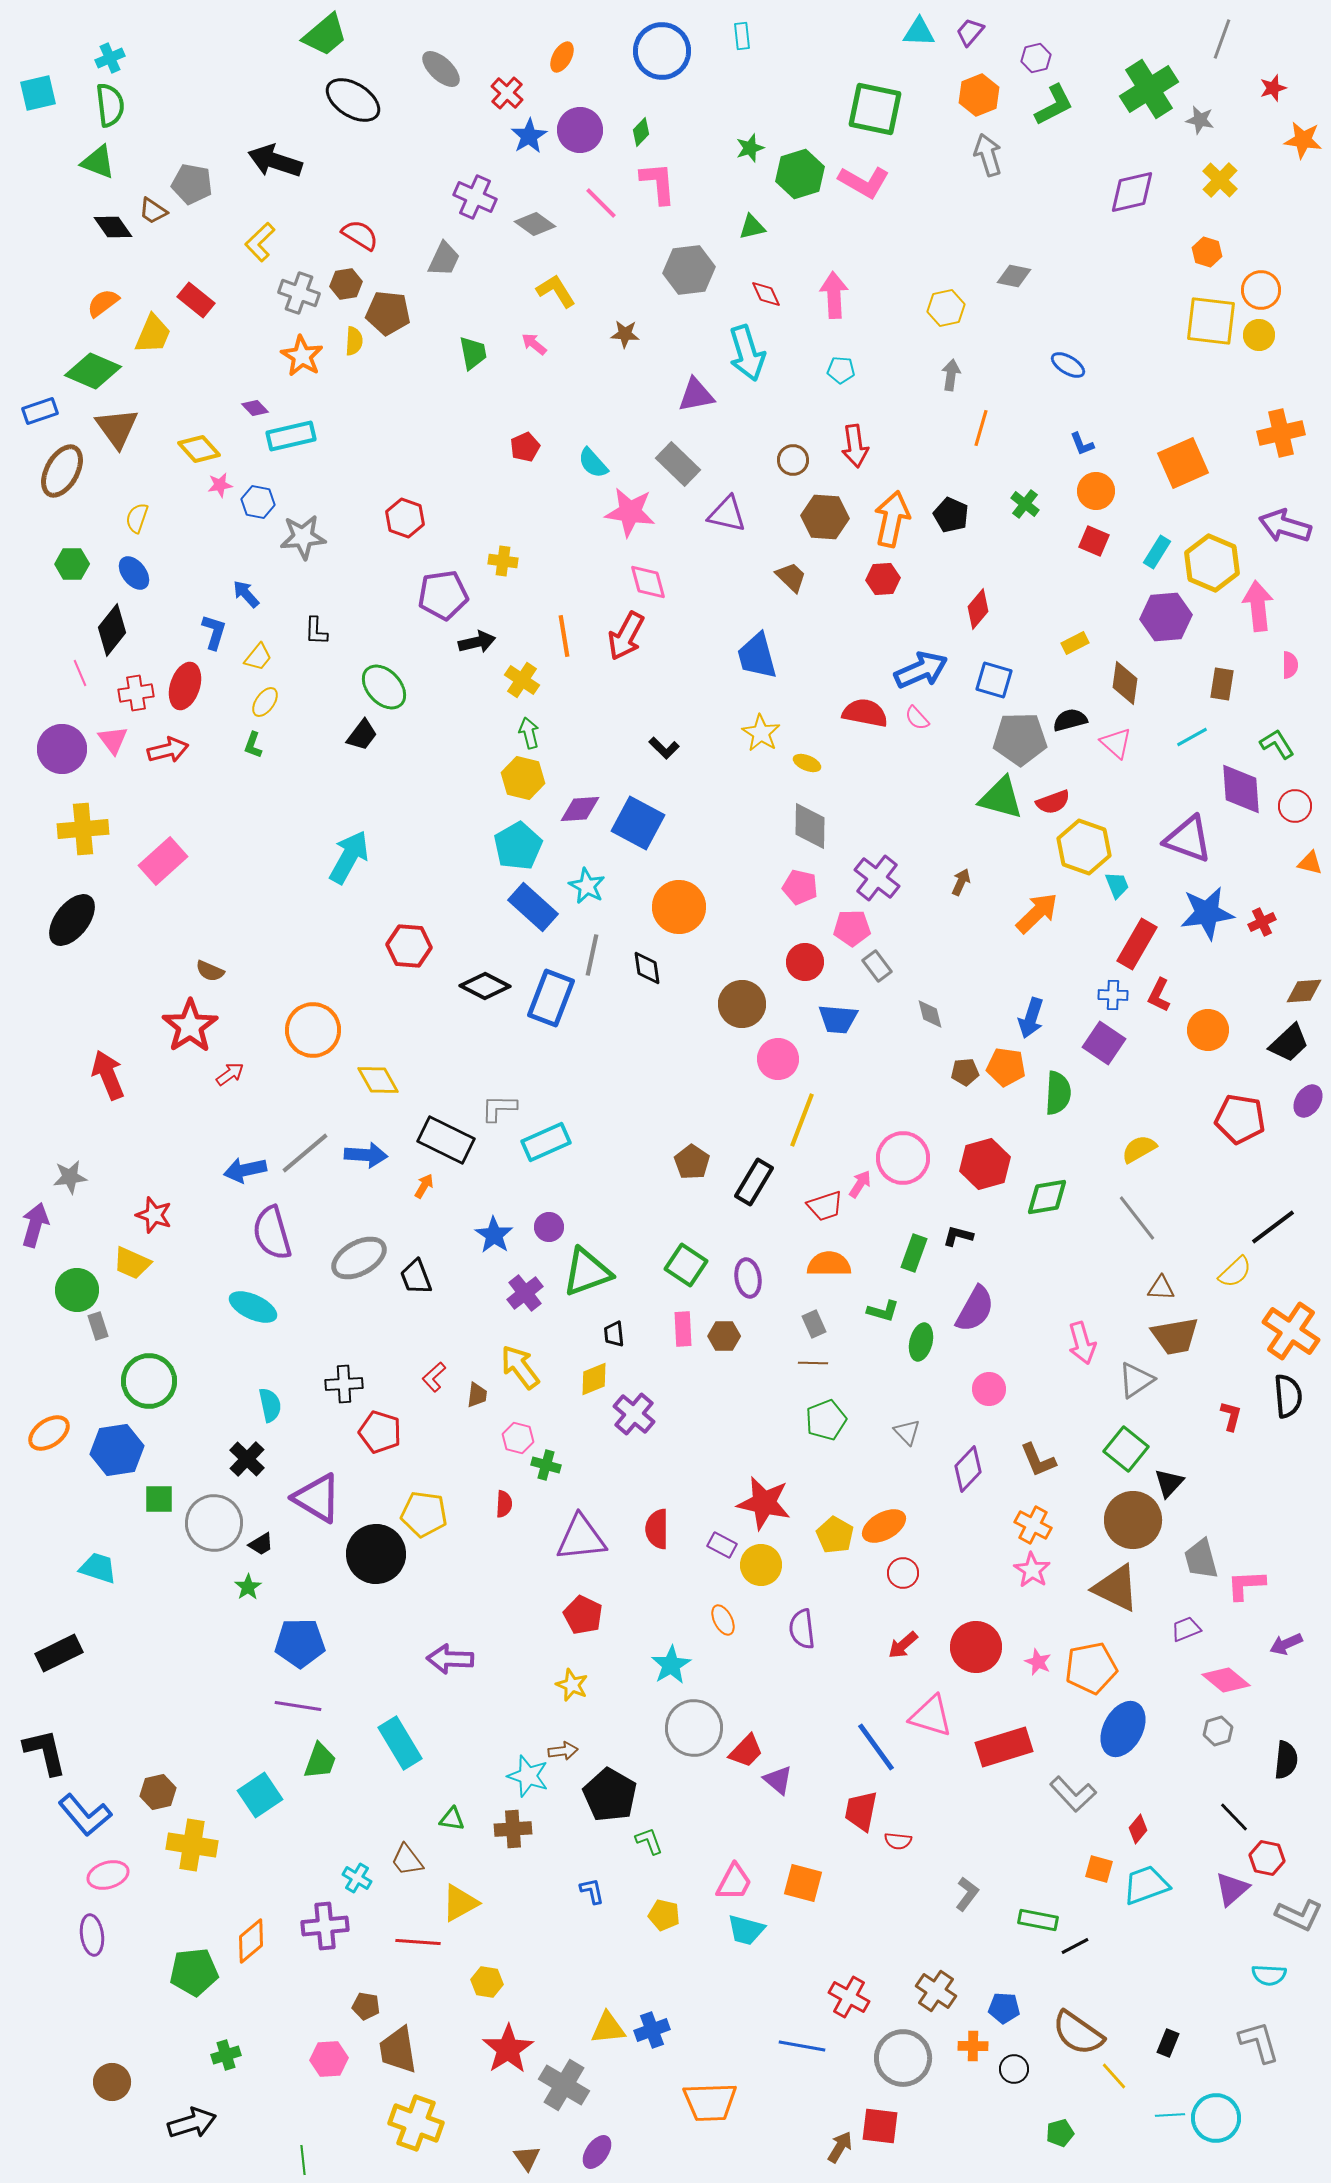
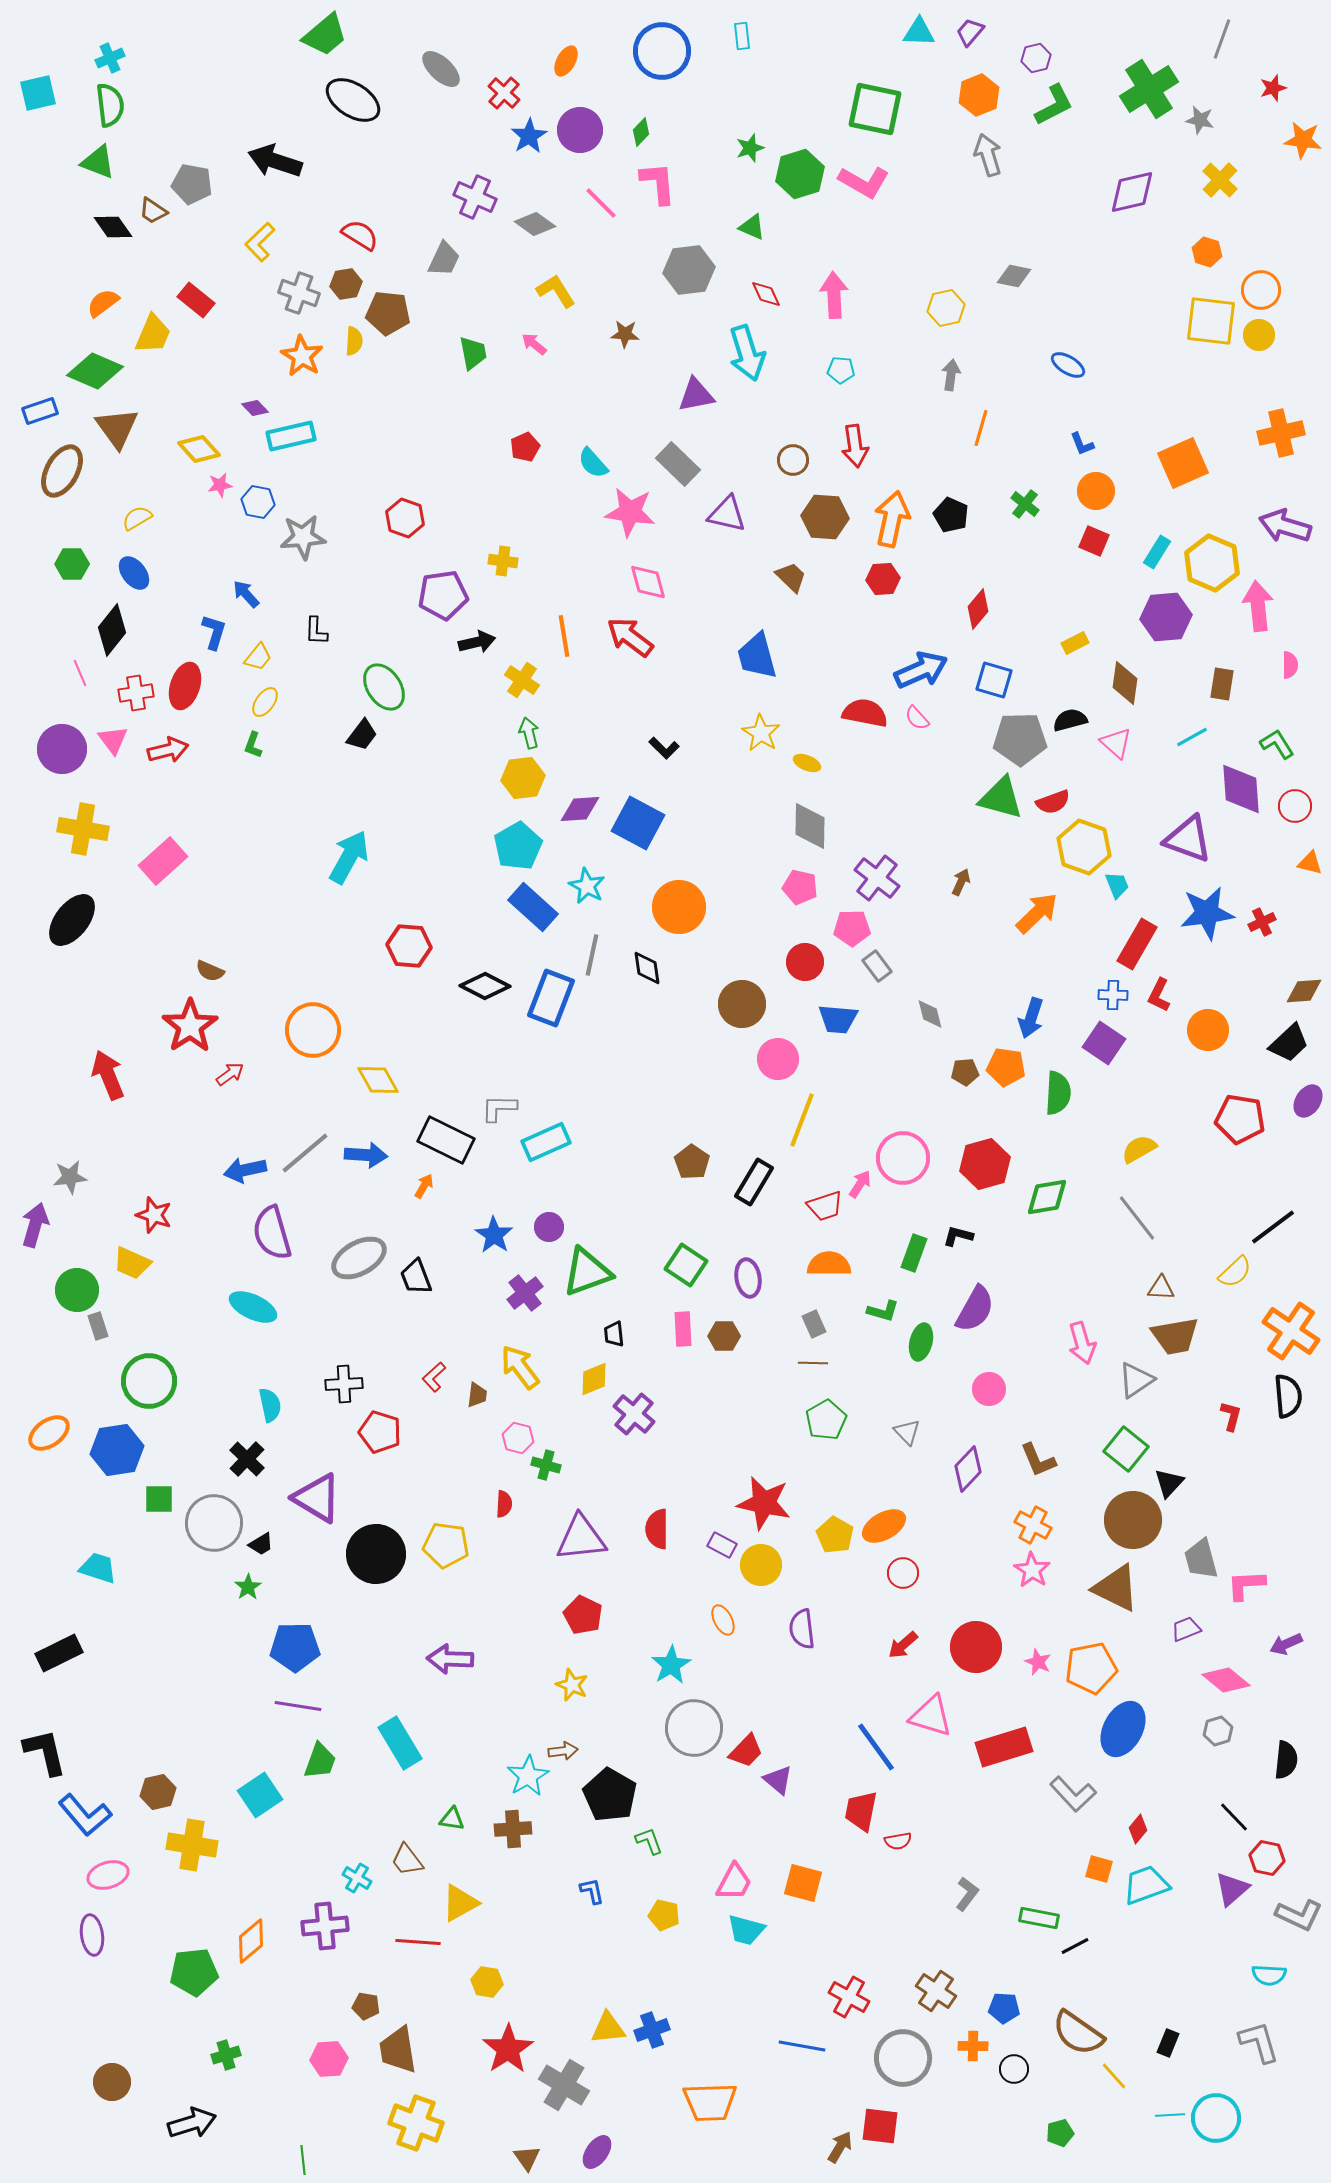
orange ellipse at (562, 57): moved 4 px right, 4 px down
red cross at (507, 93): moved 3 px left
green triangle at (752, 227): rotated 36 degrees clockwise
green diamond at (93, 371): moved 2 px right
yellow semicircle at (137, 518): rotated 40 degrees clockwise
red arrow at (626, 636): moved 4 px right, 1 px down; rotated 99 degrees clockwise
green ellipse at (384, 687): rotated 9 degrees clockwise
yellow hexagon at (523, 778): rotated 21 degrees counterclockwise
yellow cross at (83, 829): rotated 15 degrees clockwise
green pentagon at (826, 1420): rotated 9 degrees counterclockwise
yellow pentagon at (424, 1514): moved 22 px right, 31 px down
blue pentagon at (300, 1643): moved 5 px left, 4 px down
cyan star at (528, 1776): rotated 24 degrees clockwise
red semicircle at (898, 1841): rotated 16 degrees counterclockwise
green rectangle at (1038, 1920): moved 1 px right, 2 px up
